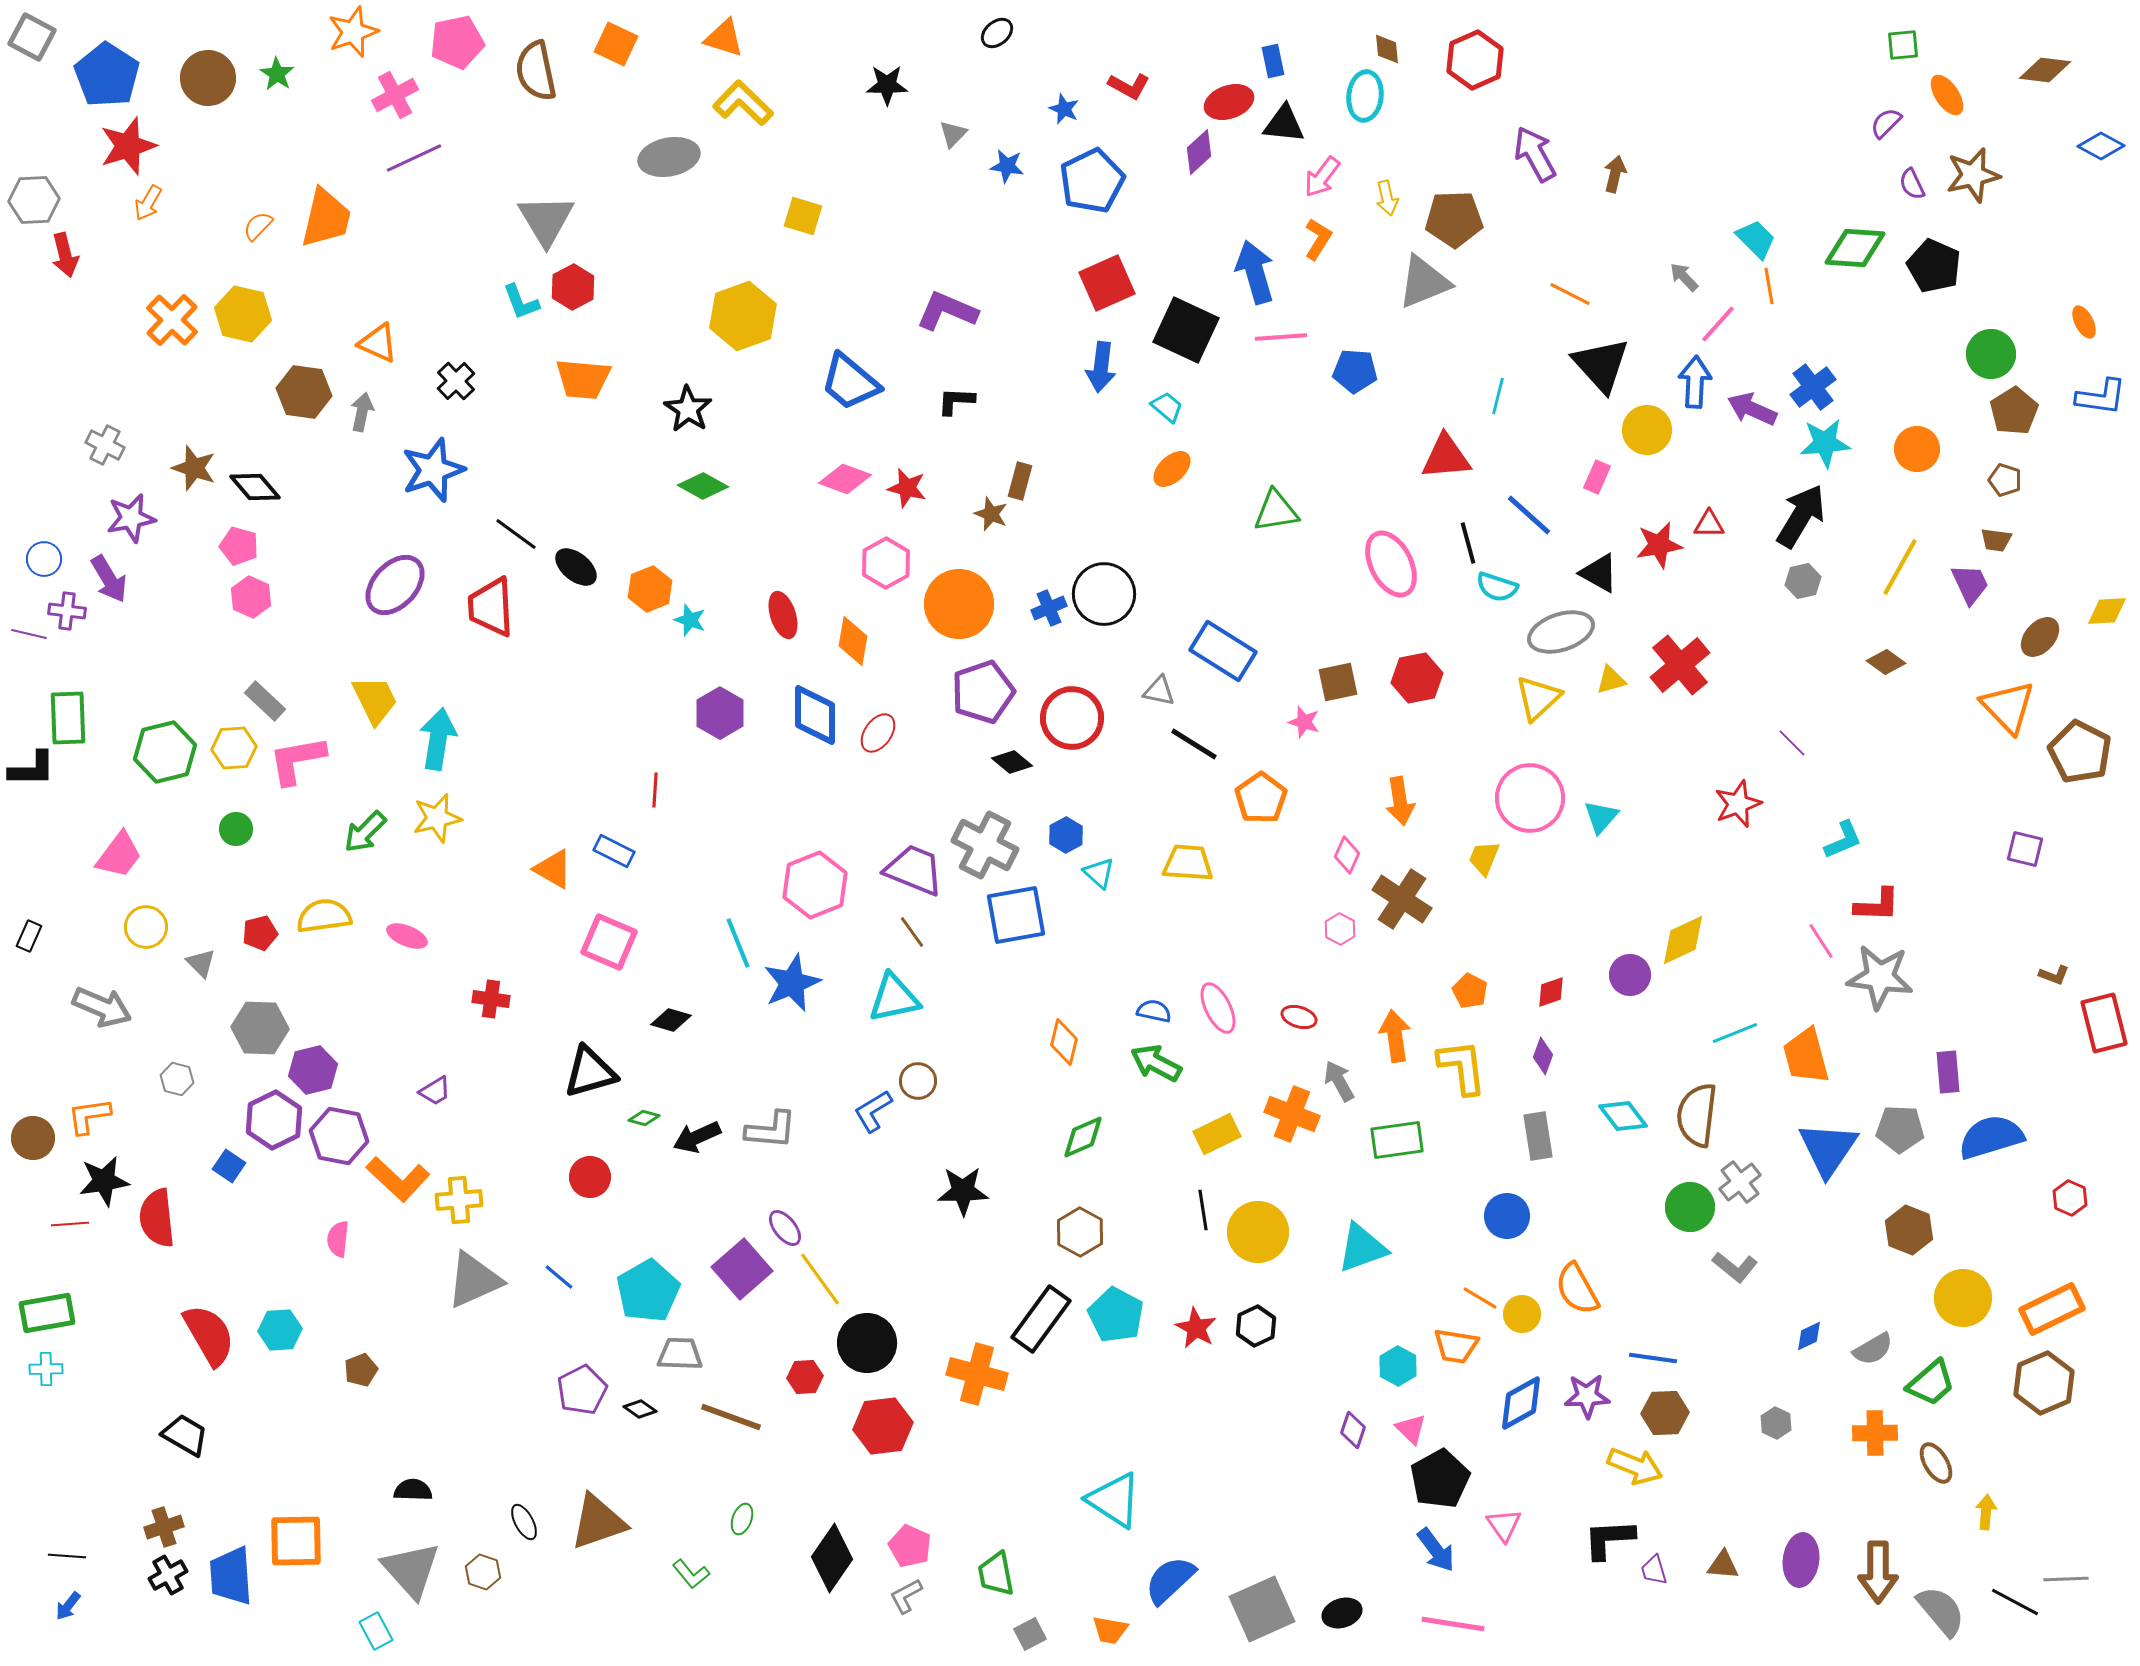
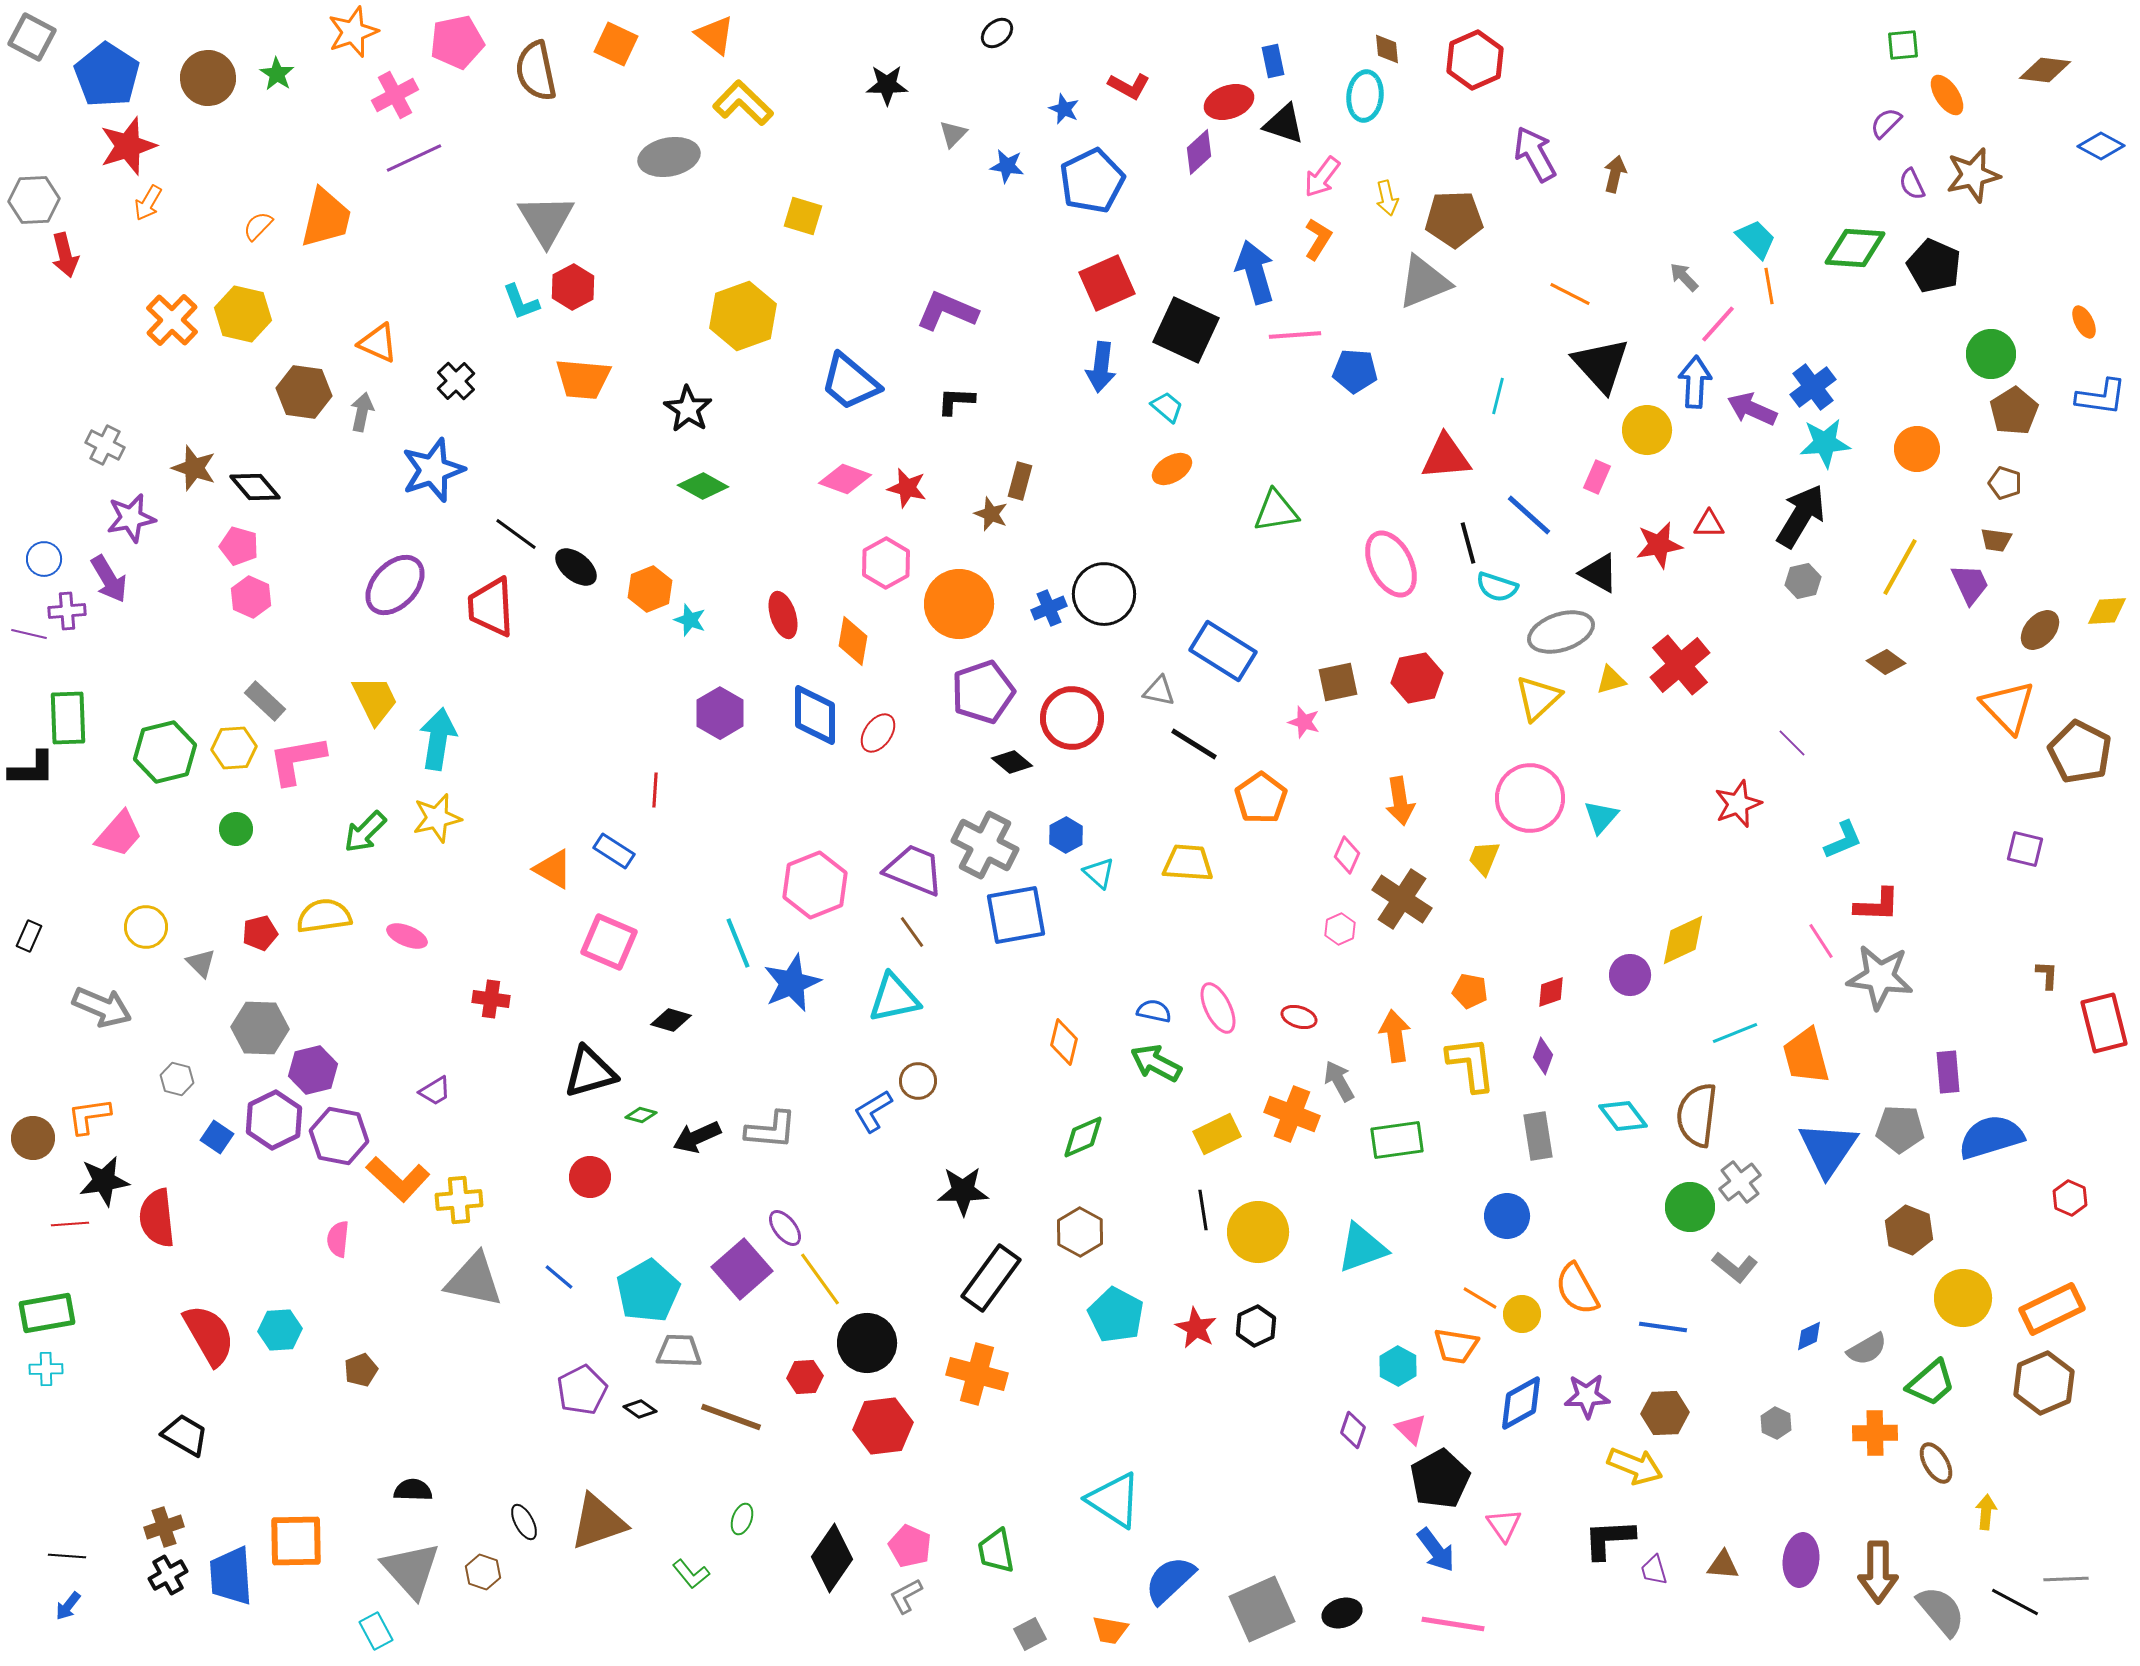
orange triangle at (724, 38): moved 9 px left, 3 px up; rotated 21 degrees clockwise
black triangle at (1284, 124): rotated 12 degrees clockwise
pink line at (1281, 337): moved 14 px right, 2 px up
orange ellipse at (1172, 469): rotated 12 degrees clockwise
brown pentagon at (2005, 480): moved 3 px down
purple cross at (67, 611): rotated 12 degrees counterclockwise
brown ellipse at (2040, 637): moved 7 px up
blue rectangle at (614, 851): rotated 6 degrees clockwise
pink trapezoid at (119, 855): moved 21 px up; rotated 4 degrees clockwise
pink hexagon at (1340, 929): rotated 8 degrees clockwise
brown L-shape at (2054, 975): moved 7 px left; rotated 108 degrees counterclockwise
orange pentagon at (1470, 991): rotated 16 degrees counterclockwise
yellow L-shape at (1462, 1067): moved 9 px right, 3 px up
green diamond at (644, 1118): moved 3 px left, 3 px up
blue square at (229, 1166): moved 12 px left, 29 px up
gray triangle at (474, 1280): rotated 36 degrees clockwise
black rectangle at (1041, 1319): moved 50 px left, 41 px up
gray semicircle at (1873, 1349): moved 6 px left
gray trapezoid at (680, 1354): moved 1 px left, 3 px up
blue line at (1653, 1358): moved 10 px right, 31 px up
green trapezoid at (996, 1574): moved 23 px up
